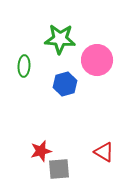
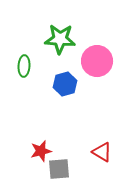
pink circle: moved 1 px down
red triangle: moved 2 px left
